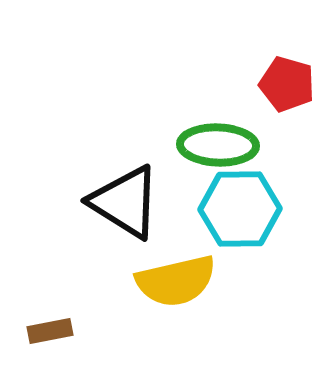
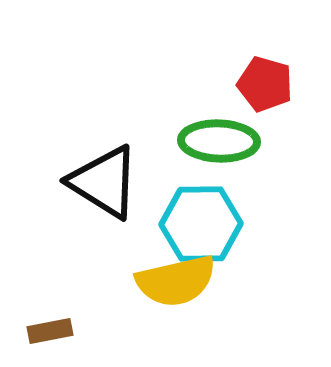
red pentagon: moved 22 px left
green ellipse: moved 1 px right, 4 px up
black triangle: moved 21 px left, 20 px up
cyan hexagon: moved 39 px left, 15 px down
